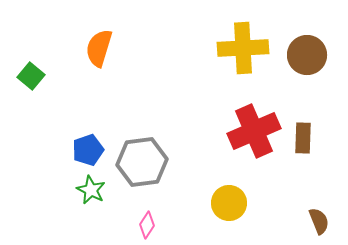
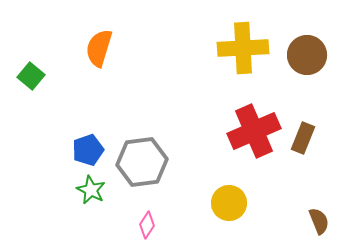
brown rectangle: rotated 20 degrees clockwise
